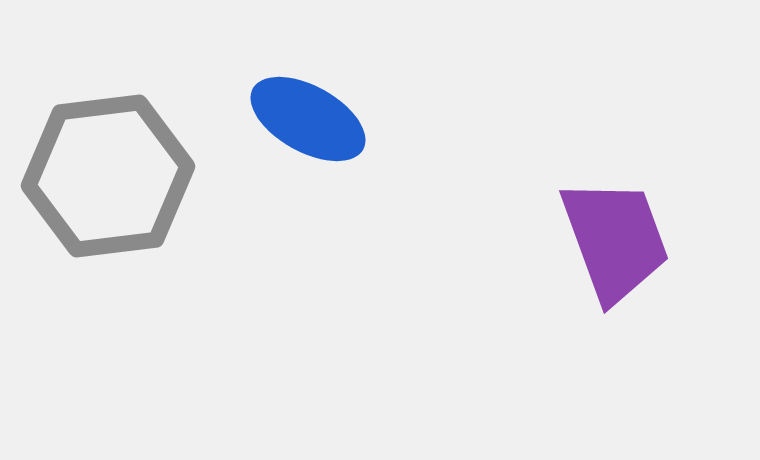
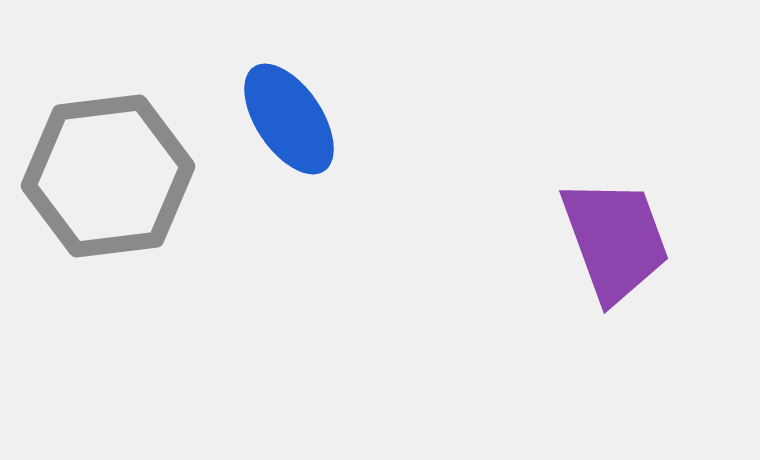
blue ellipse: moved 19 px left; rotated 27 degrees clockwise
